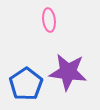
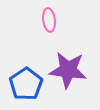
purple star: moved 2 px up
